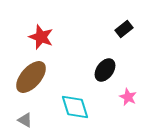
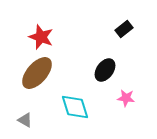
brown ellipse: moved 6 px right, 4 px up
pink star: moved 2 px left, 1 px down; rotated 18 degrees counterclockwise
